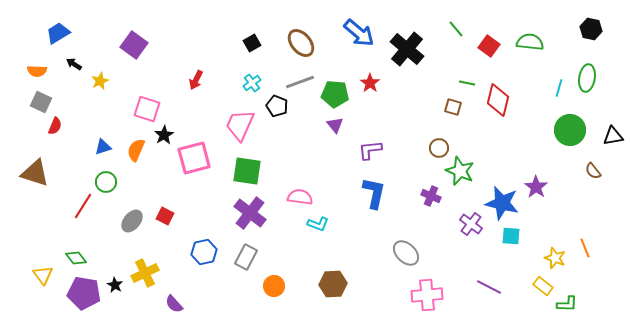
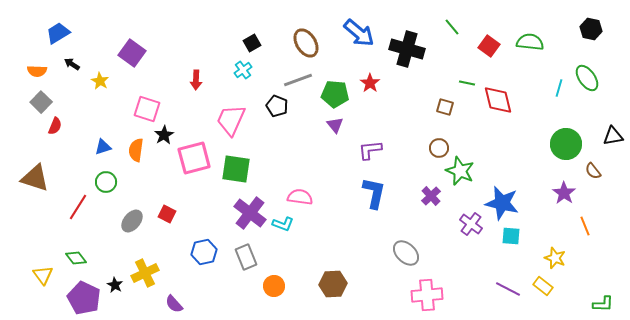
green line at (456, 29): moved 4 px left, 2 px up
brown ellipse at (301, 43): moved 5 px right; rotated 8 degrees clockwise
purple square at (134, 45): moved 2 px left, 8 px down
black cross at (407, 49): rotated 24 degrees counterclockwise
black arrow at (74, 64): moved 2 px left
green ellipse at (587, 78): rotated 44 degrees counterclockwise
red arrow at (196, 80): rotated 24 degrees counterclockwise
yellow star at (100, 81): rotated 18 degrees counterclockwise
gray line at (300, 82): moved 2 px left, 2 px up
cyan cross at (252, 83): moved 9 px left, 13 px up
red diamond at (498, 100): rotated 28 degrees counterclockwise
gray square at (41, 102): rotated 20 degrees clockwise
brown square at (453, 107): moved 8 px left
pink trapezoid at (240, 125): moved 9 px left, 5 px up
green circle at (570, 130): moved 4 px left, 14 px down
orange semicircle at (136, 150): rotated 15 degrees counterclockwise
green square at (247, 171): moved 11 px left, 2 px up
brown triangle at (35, 173): moved 5 px down
purple star at (536, 187): moved 28 px right, 6 px down
purple cross at (431, 196): rotated 24 degrees clockwise
red line at (83, 206): moved 5 px left, 1 px down
red square at (165, 216): moved 2 px right, 2 px up
cyan L-shape at (318, 224): moved 35 px left
orange line at (585, 248): moved 22 px up
gray rectangle at (246, 257): rotated 50 degrees counterclockwise
purple line at (489, 287): moved 19 px right, 2 px down
purple pentagon at (84, 293): moved 5 px down; rotated 16 degrees clockwise
green L-shape at (567, 304): moved 36 px right
